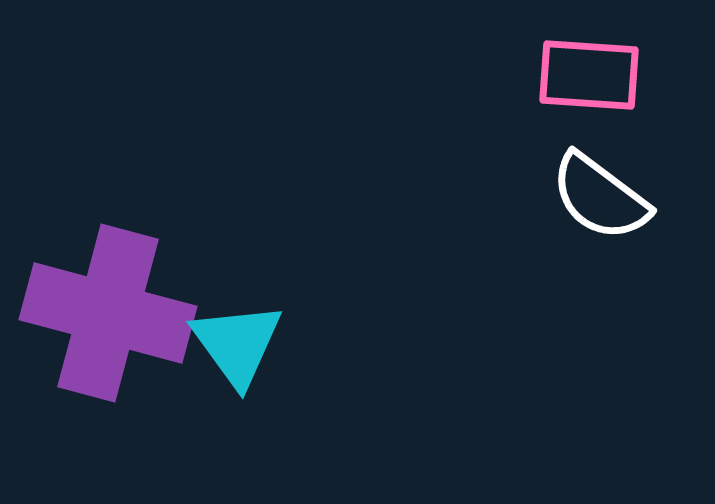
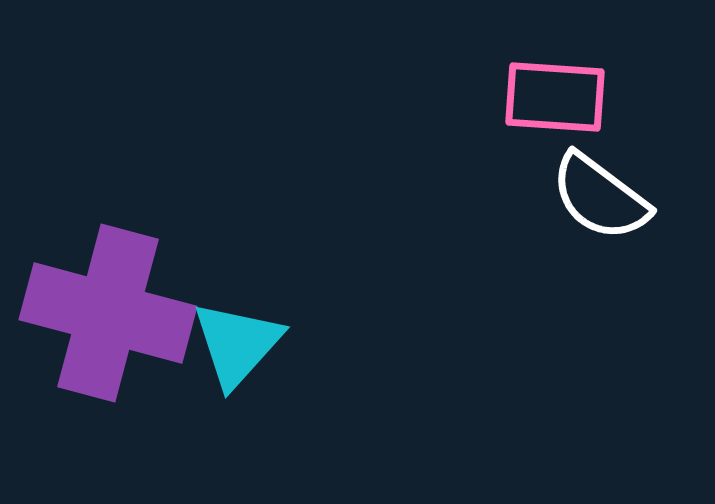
pink rectangle: moved 34 px left, 22 px down
cyan triangle: rotated 18 degrees clockwise
